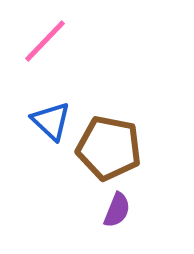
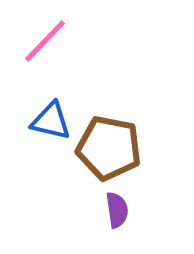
blue triangle: rotated 30 degrees counterclockwise
purple semicircle: rotated 30 degrees counterclockwise
